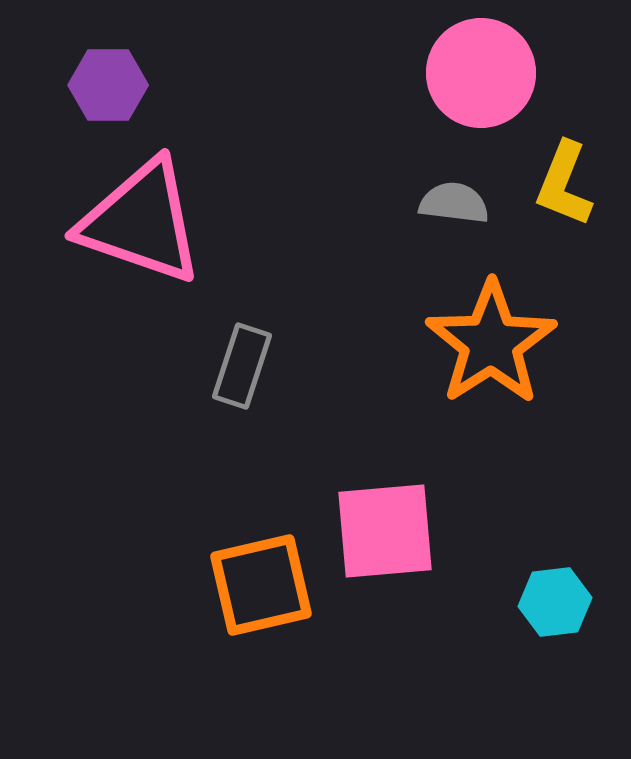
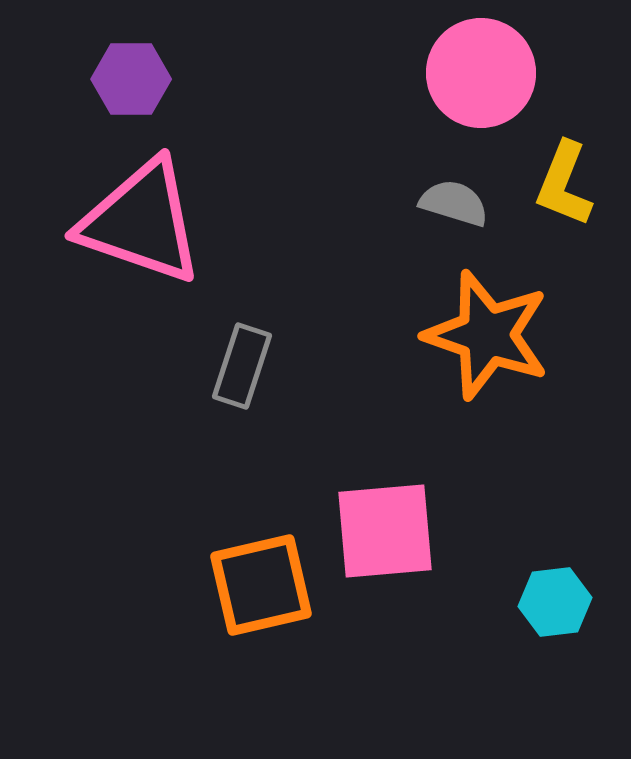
purple hexagon: moved 23 px right, 6 px up
gray semicircle: rotated 10 degrees clockwise
orange star: moved 4 px left, 8 px up; rotated 20 degrees counterclockwise
